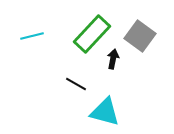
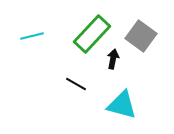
gray square: moved 1 px right
cyan triangle: moved 17 px right, 7 px up
